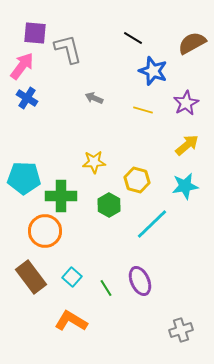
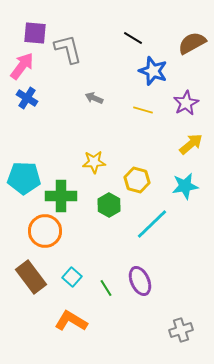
yellow arrow: moved 4 px right, 1 px up
